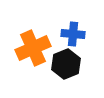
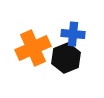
black hexagon: moved 6 px up
